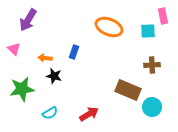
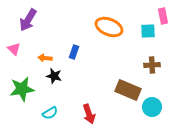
red arrow: rotated 102 degrees clockwise
